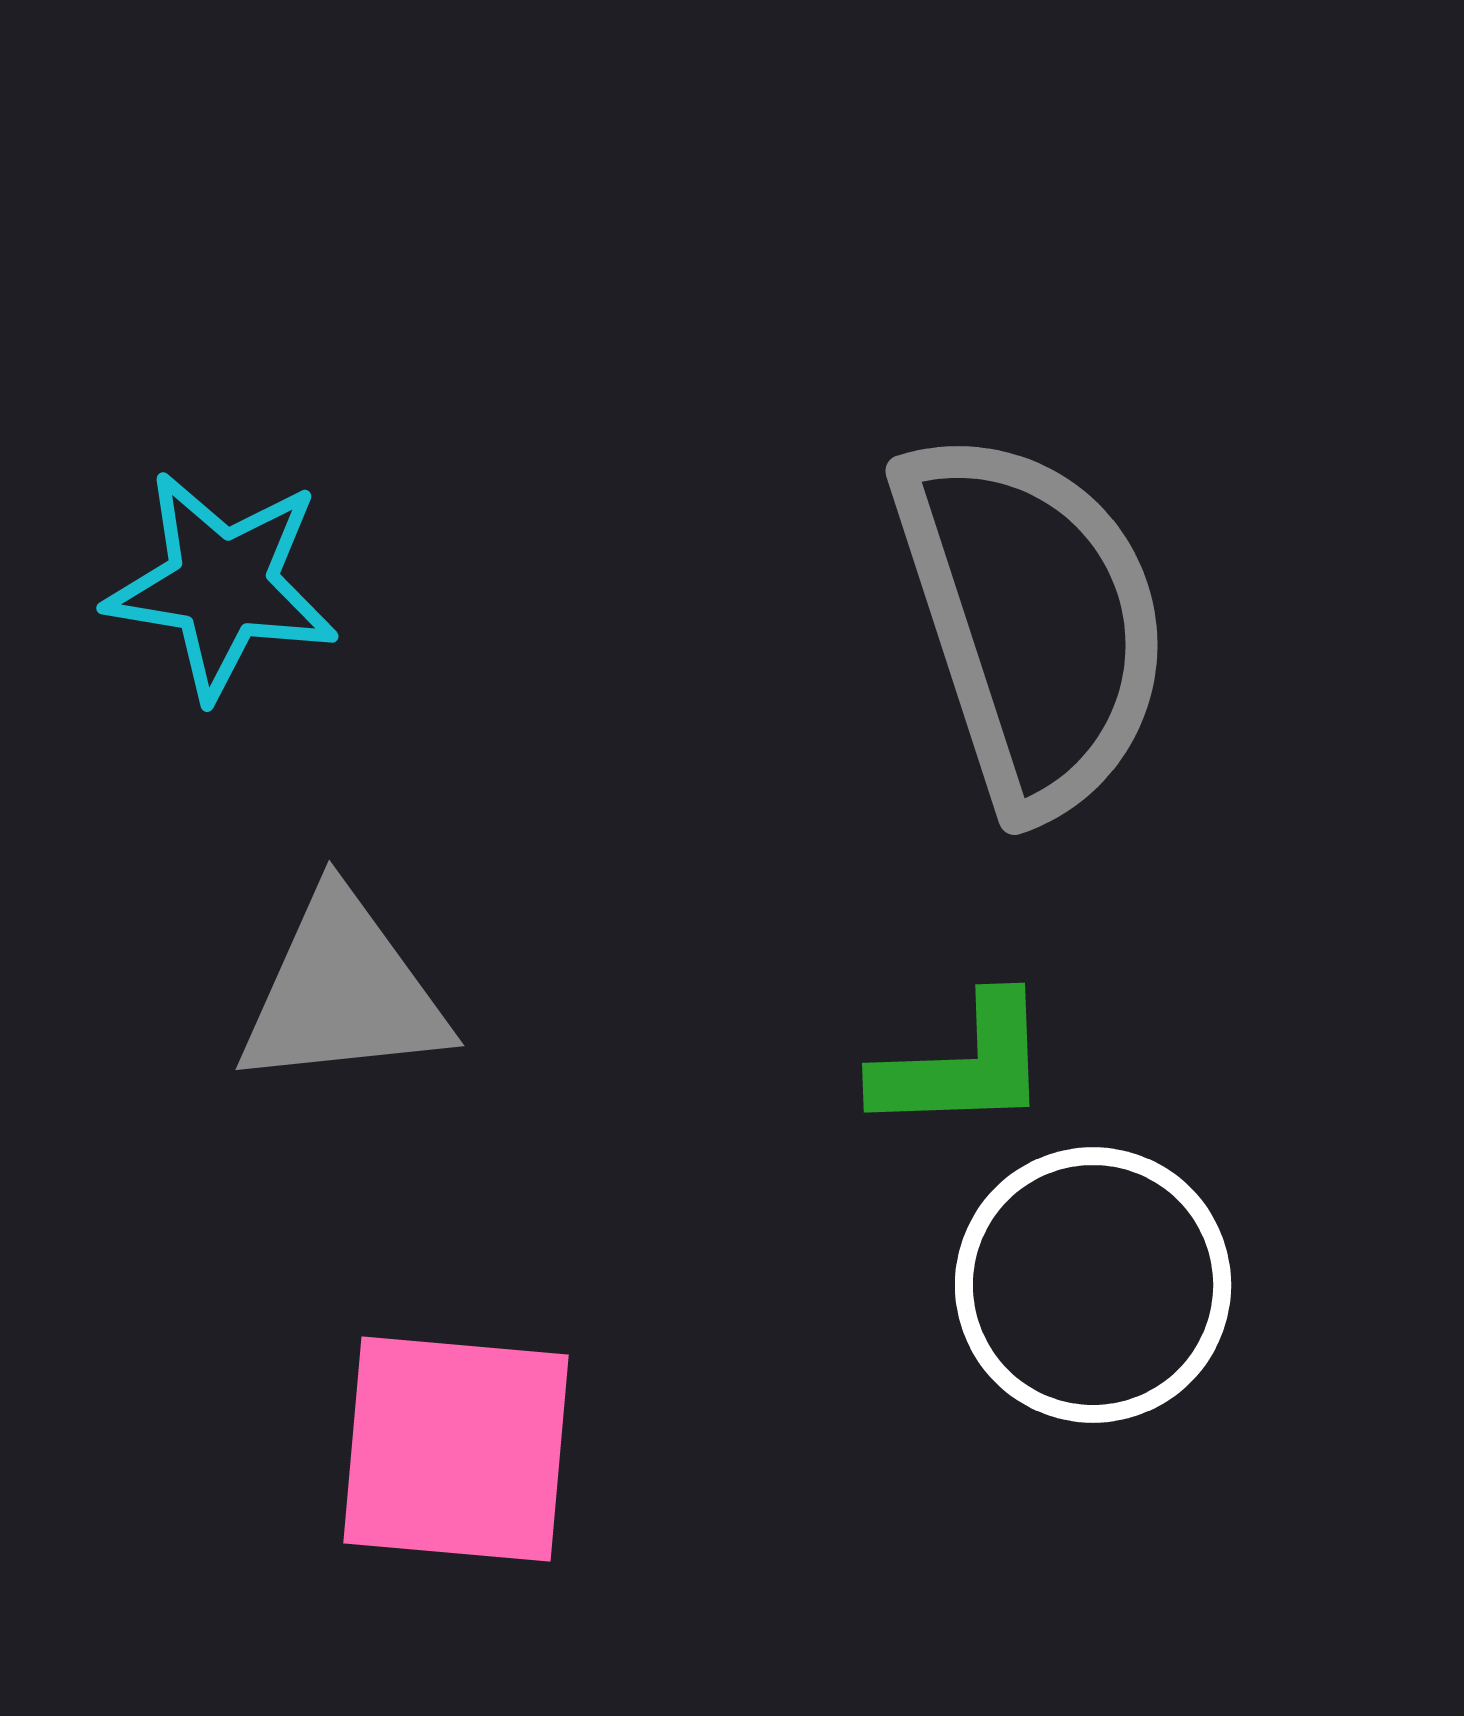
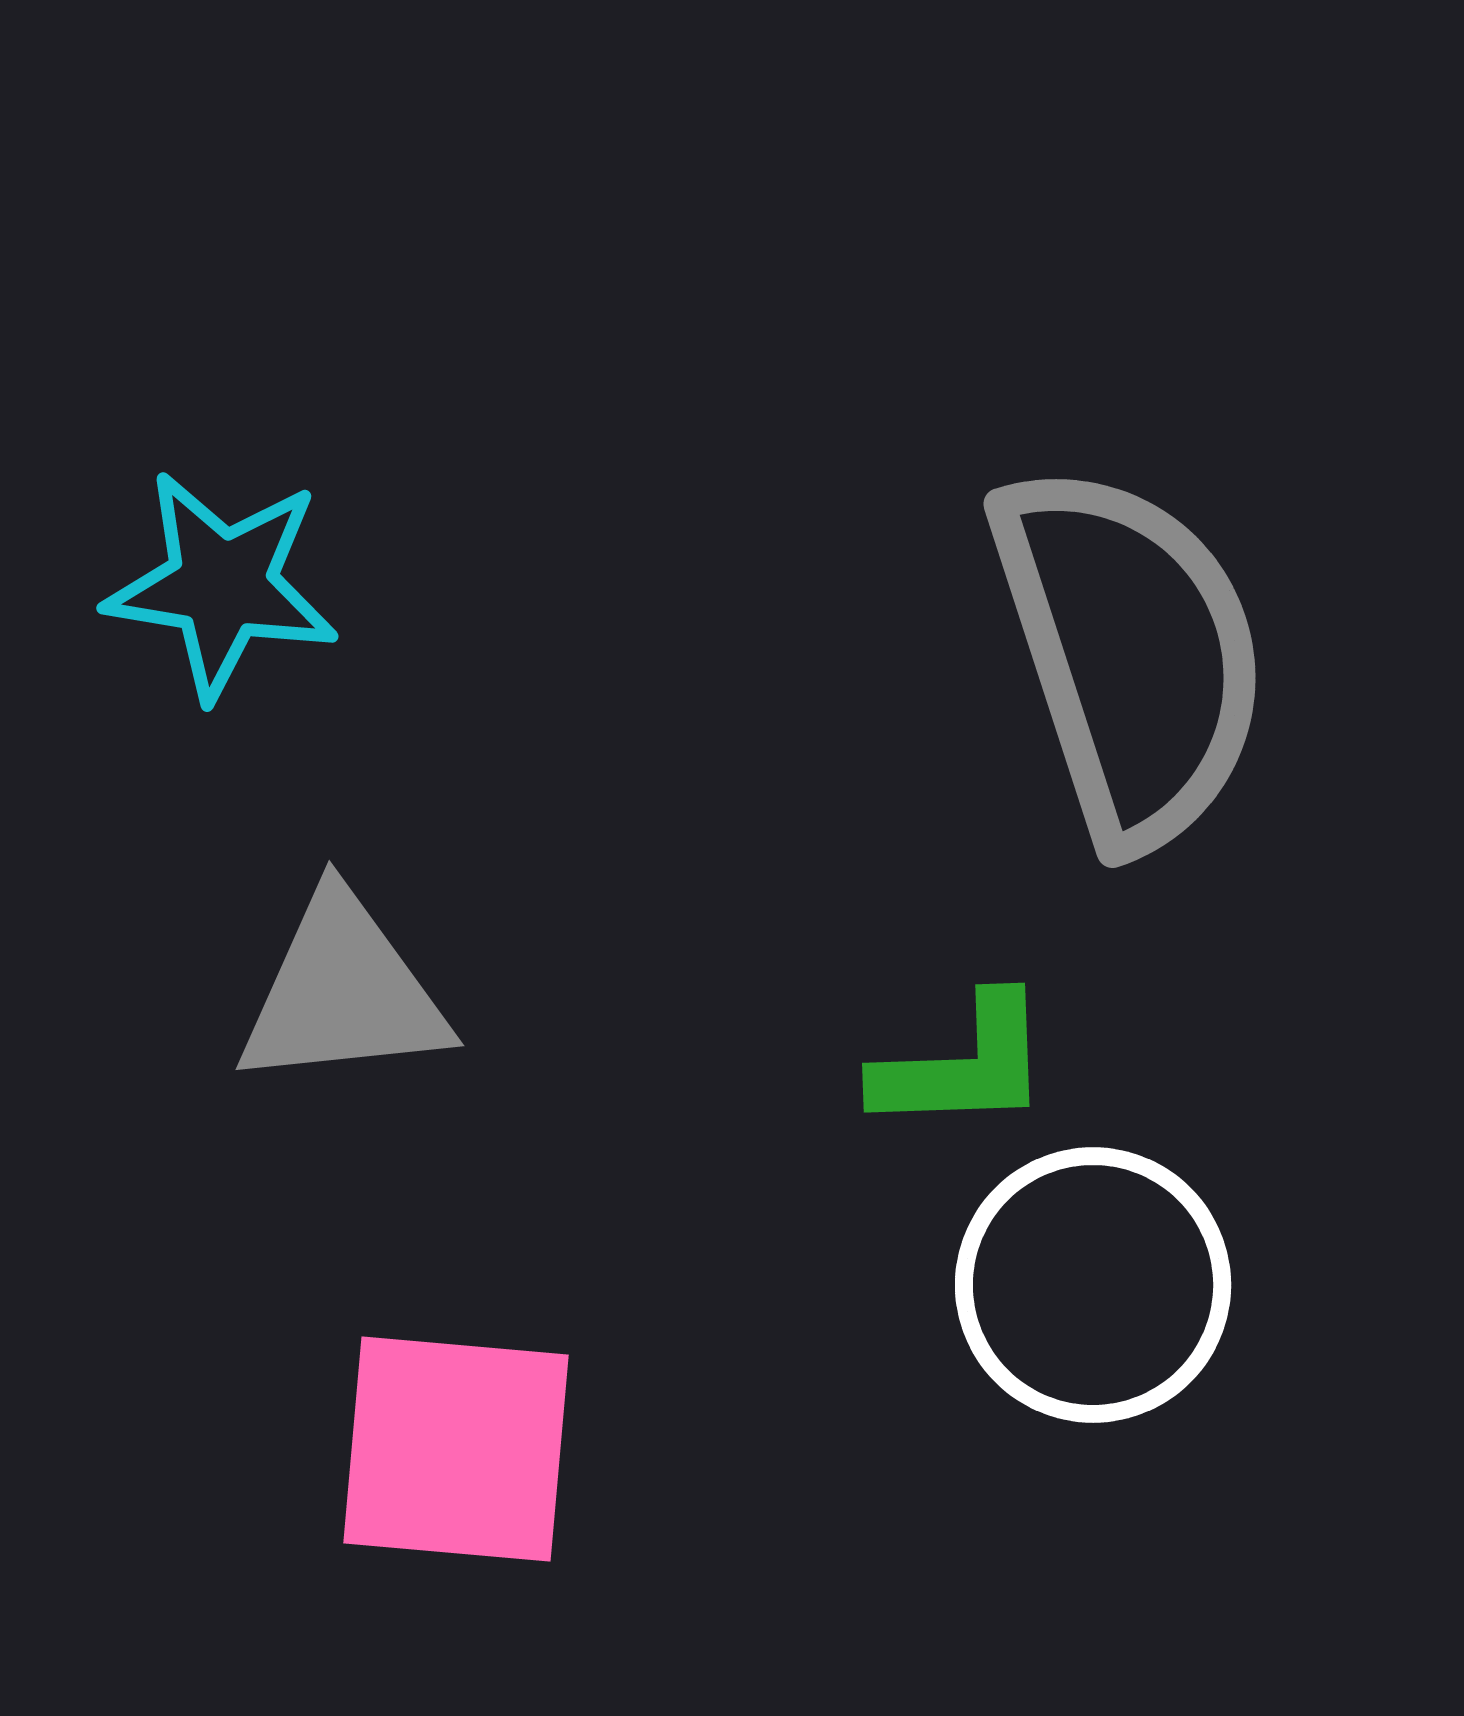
gray semicircle: moved 98 px right, 33 px down
